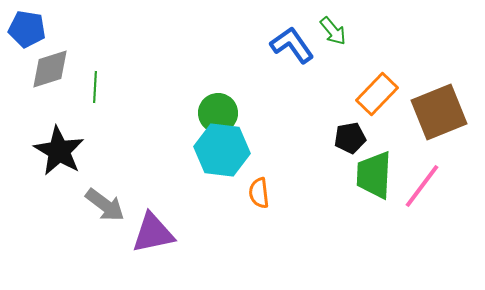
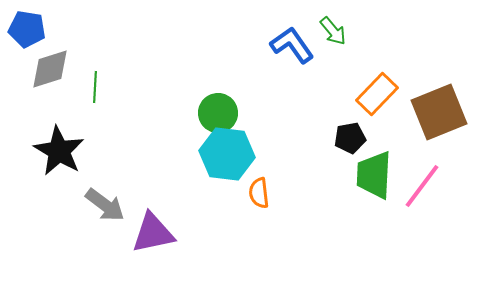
cyan hexagon: moved 5 px right, 4 px down
